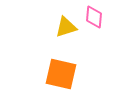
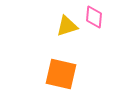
yellow triangle: moved 1 px right, 1 px up
